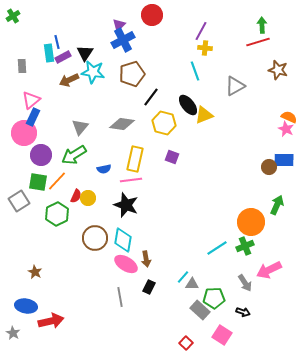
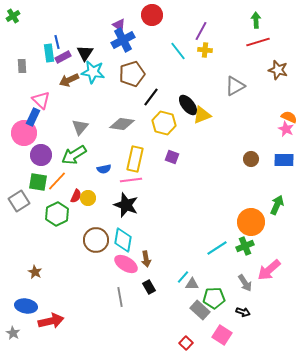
purple triangle at (119, 25): rotated 40 degrees counterclockwise
green arrow at (262, 25): moved 6 px left, 5 px up
yellow cross at (205, 48): moved 2 px down
cyan line at (195, 71): moved 17 px left, 20 px up; rotated 18 degrees counterclockwise
pink triangle at (31, 100): moved 10 px right; rotated 36 degrees counterclockwise
yellow triangle at (204, 115): moved 2 px left
brown circle at (269, 167): moved 18 px left, 8 px up
brown circle at (95, 238): moved 1 px right, 2 px down
pink arrow at (269, 270): rotated 15 degrees counterclockwise
black rectangle at (149, 287): rotated 56 degrees counterclockwise
